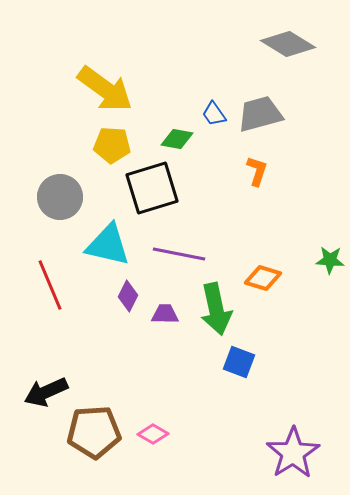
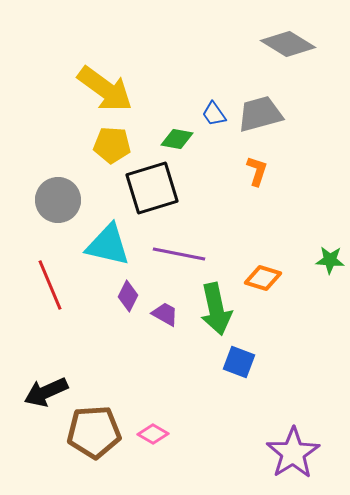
gray circle: moved 2 px left, 3 px down
purple trapezoid: rotated 28 degrees clockwise
